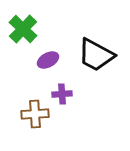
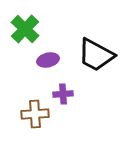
green cross: moved 2 px right
purple ellipse: rotated 15 degrees clockwise
purple cross: moved 1 px right
